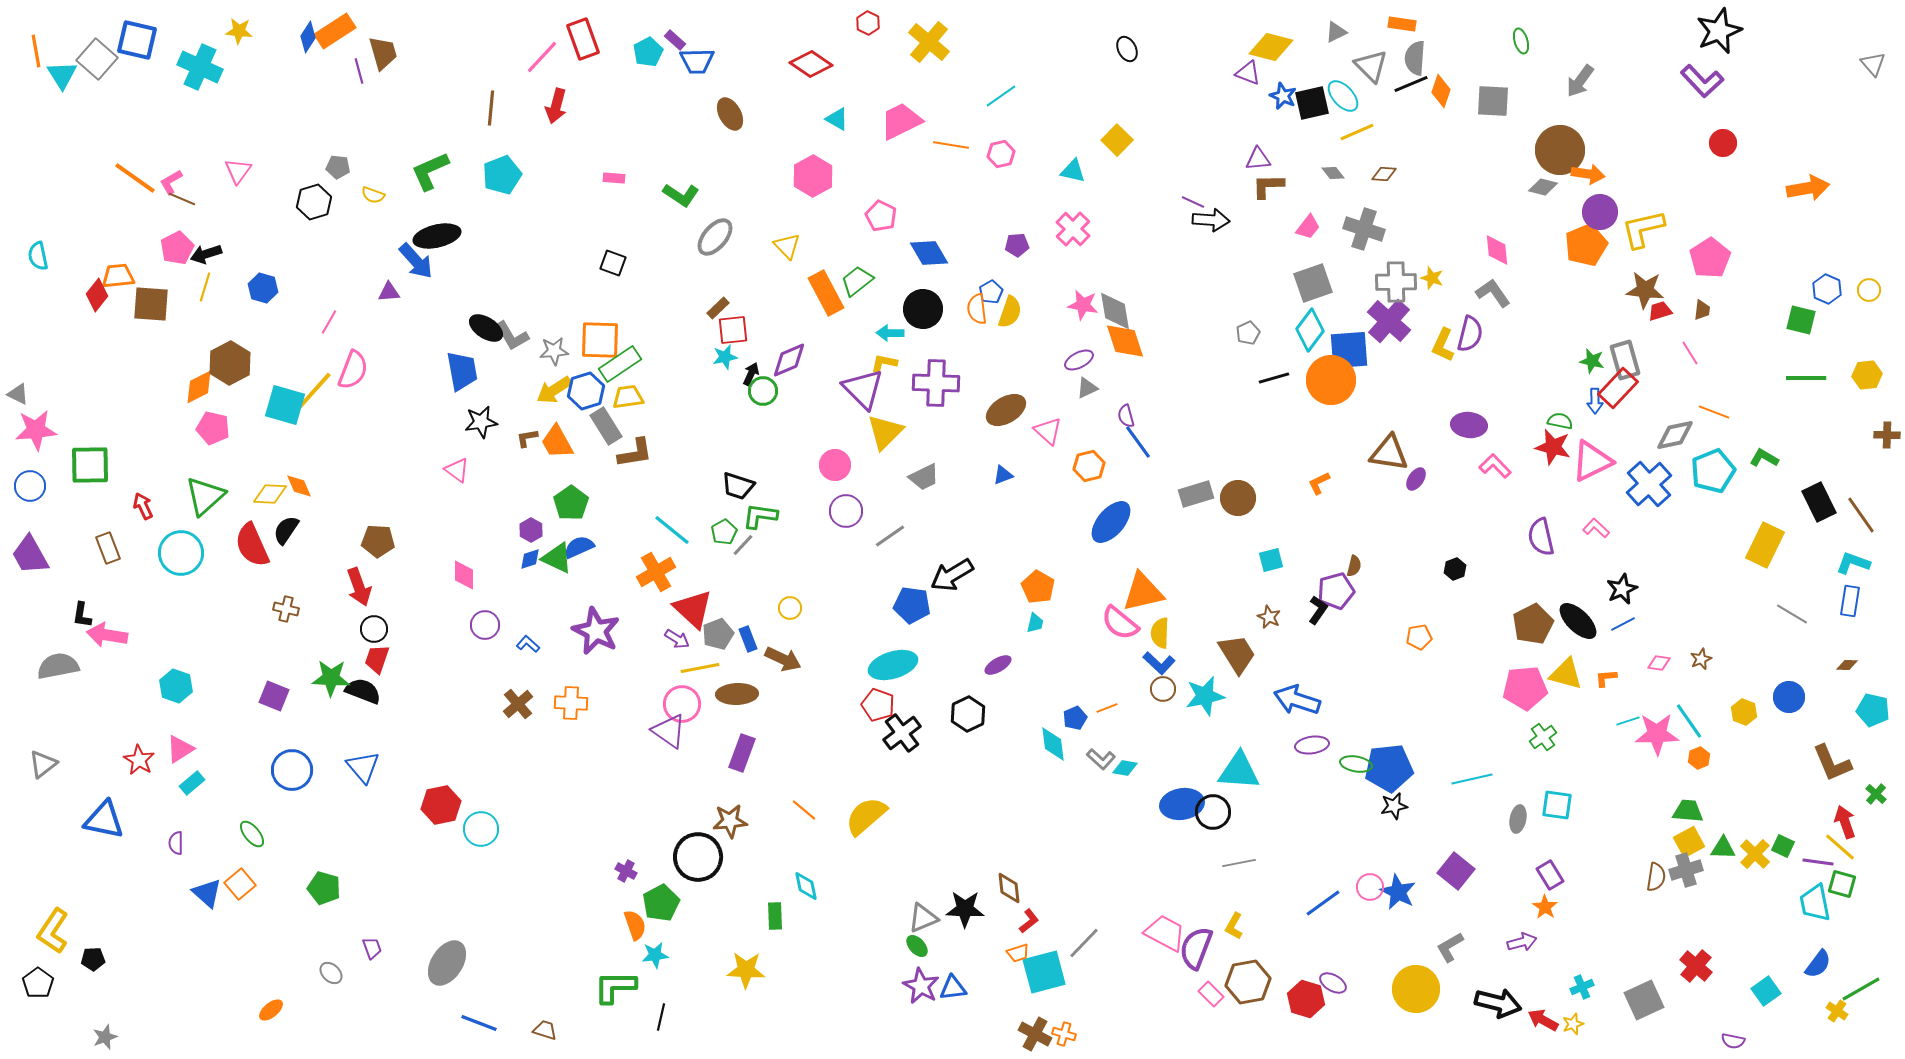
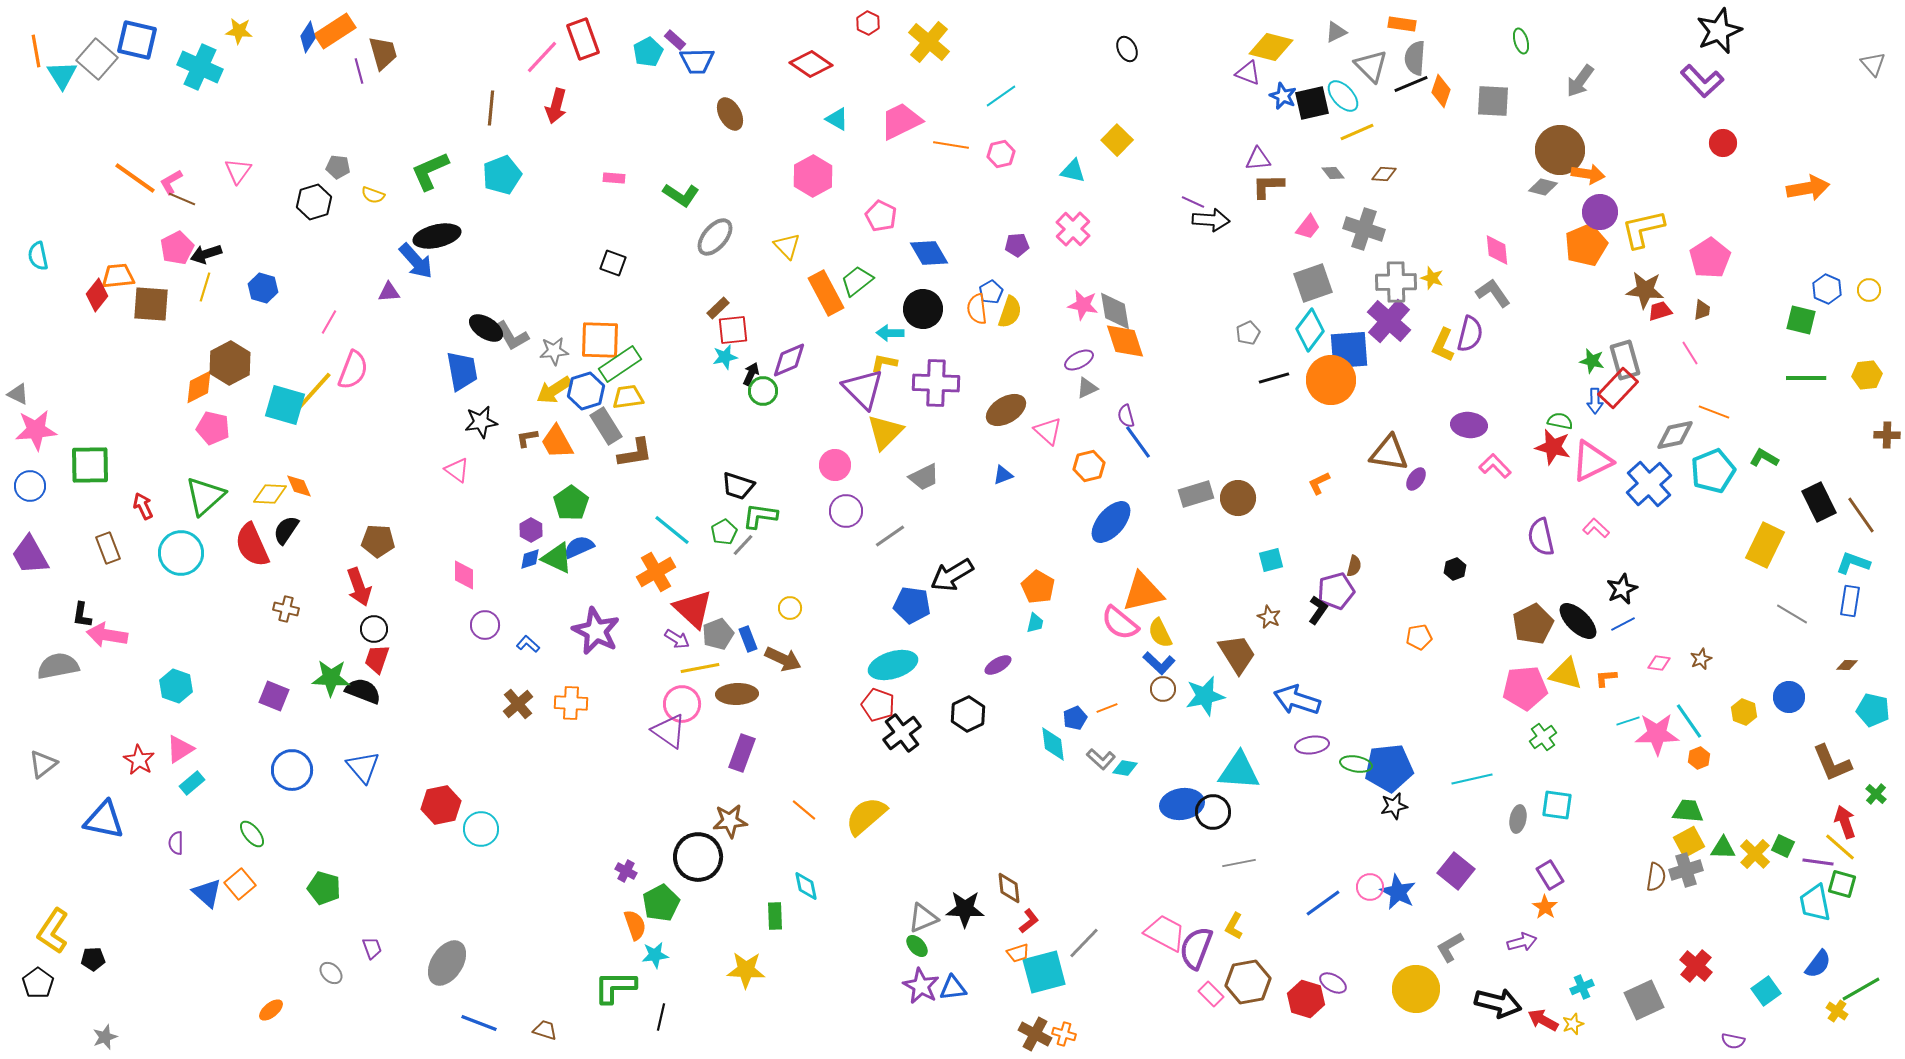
yellow semicircle at (1160, 633): rotated 28 degrees counterclockwise
